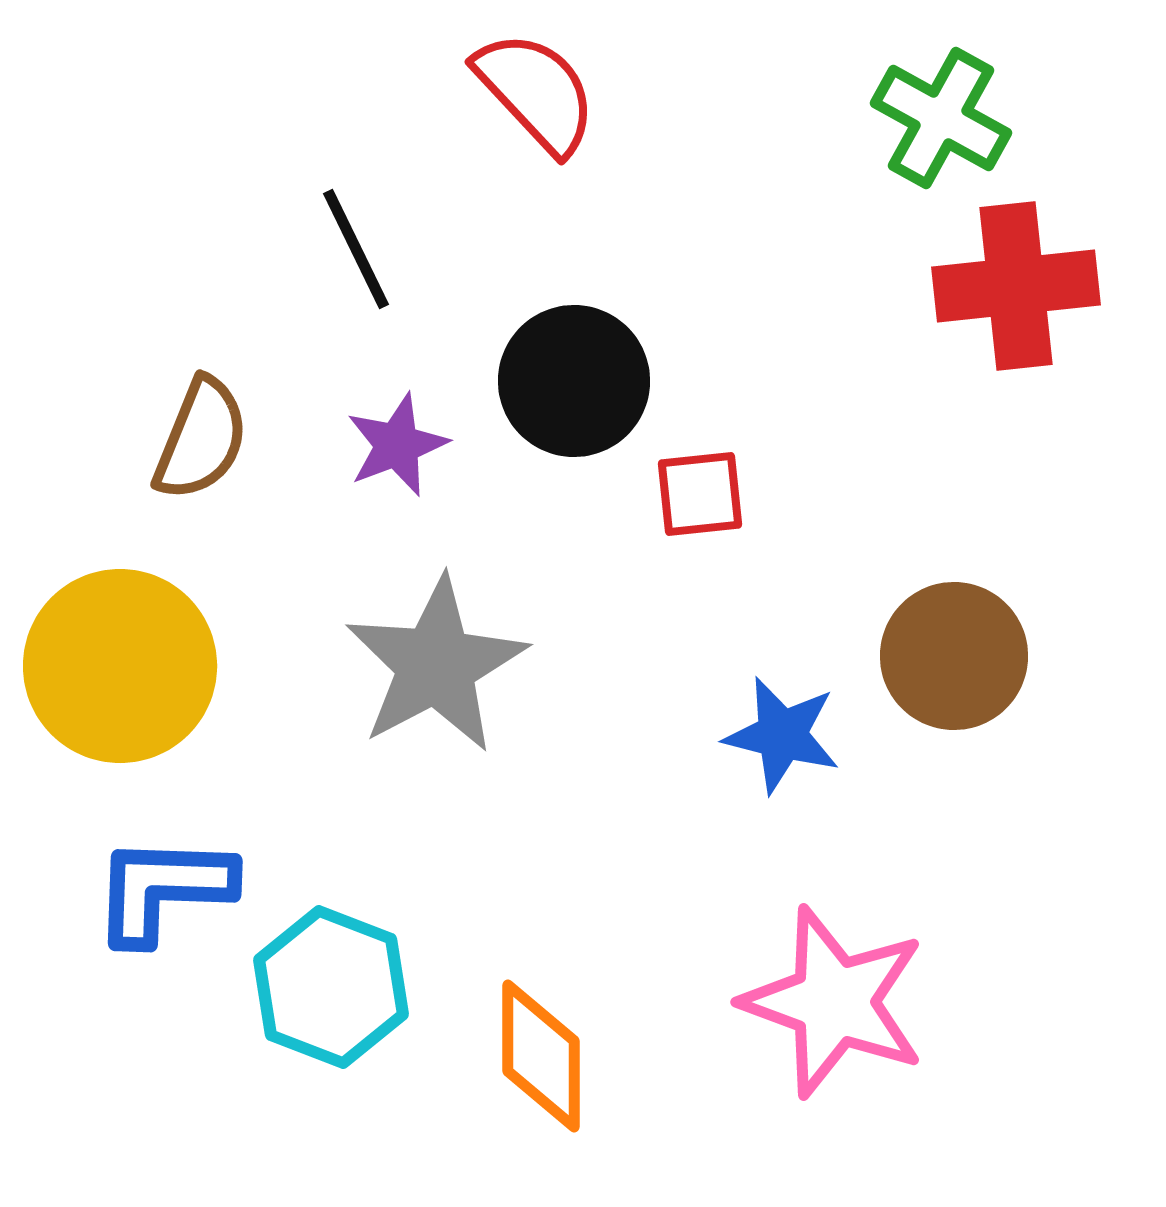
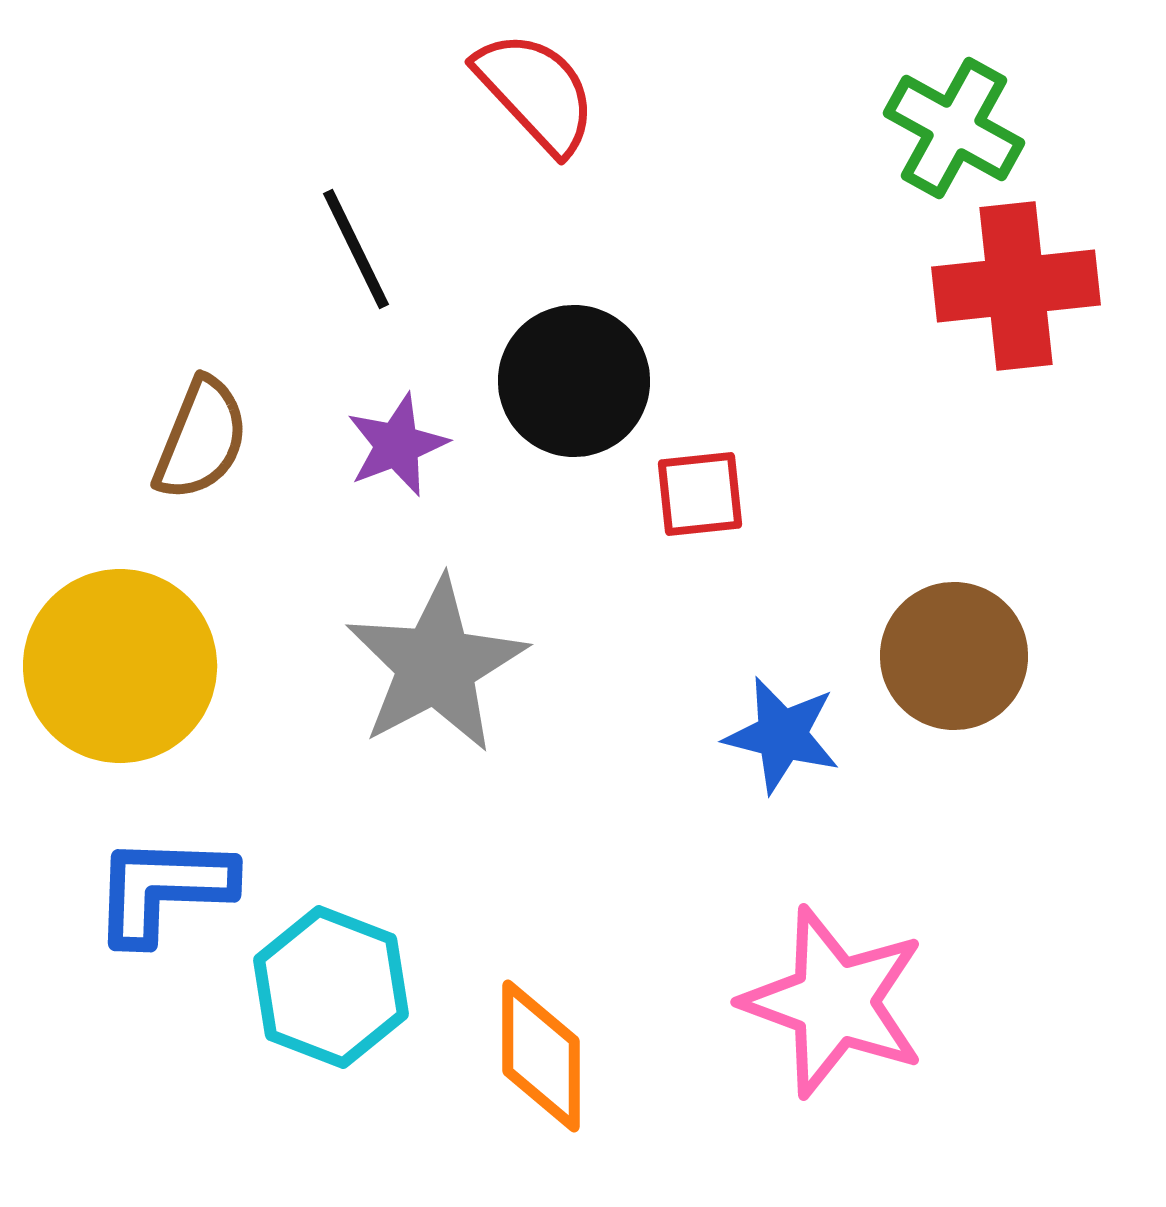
green cross: moved 13 px right, 10 px down
